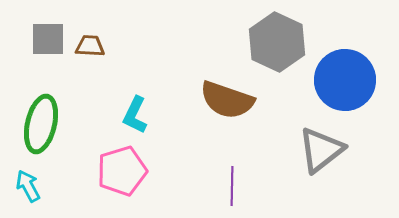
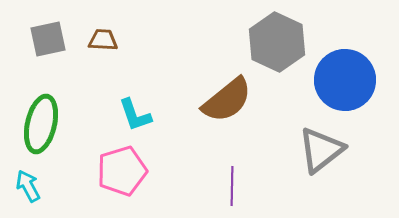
gray square: rotated 12 degrees counterclockwise
brown trapezoid: moved 13 px right, 6 px up
brown semicircle: rotated 58 degrees counterclockwise
cyan L-shape: rotated 45 degrees counterclockwise
